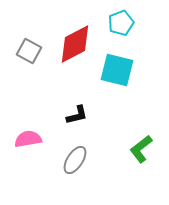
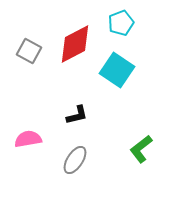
cyan square: rotated 20 degrees clockwise
